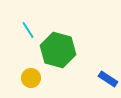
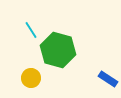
cyan line: moved 3 px right
